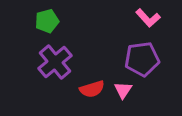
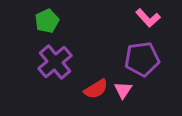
green pentagon: rotated 10 degrees counterclockwise
red semicircle: moved 4 px right; rotated 15 degrees counterclockwise
